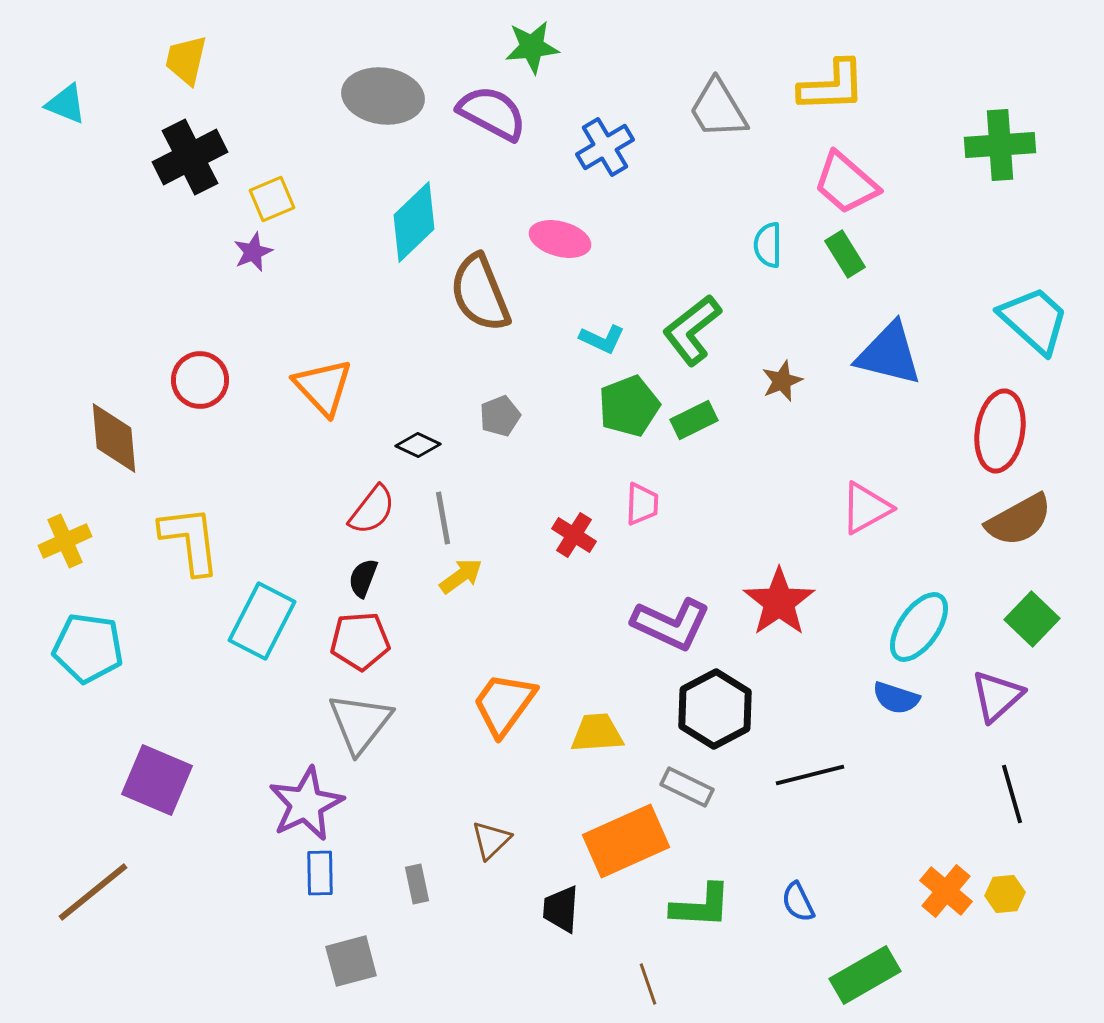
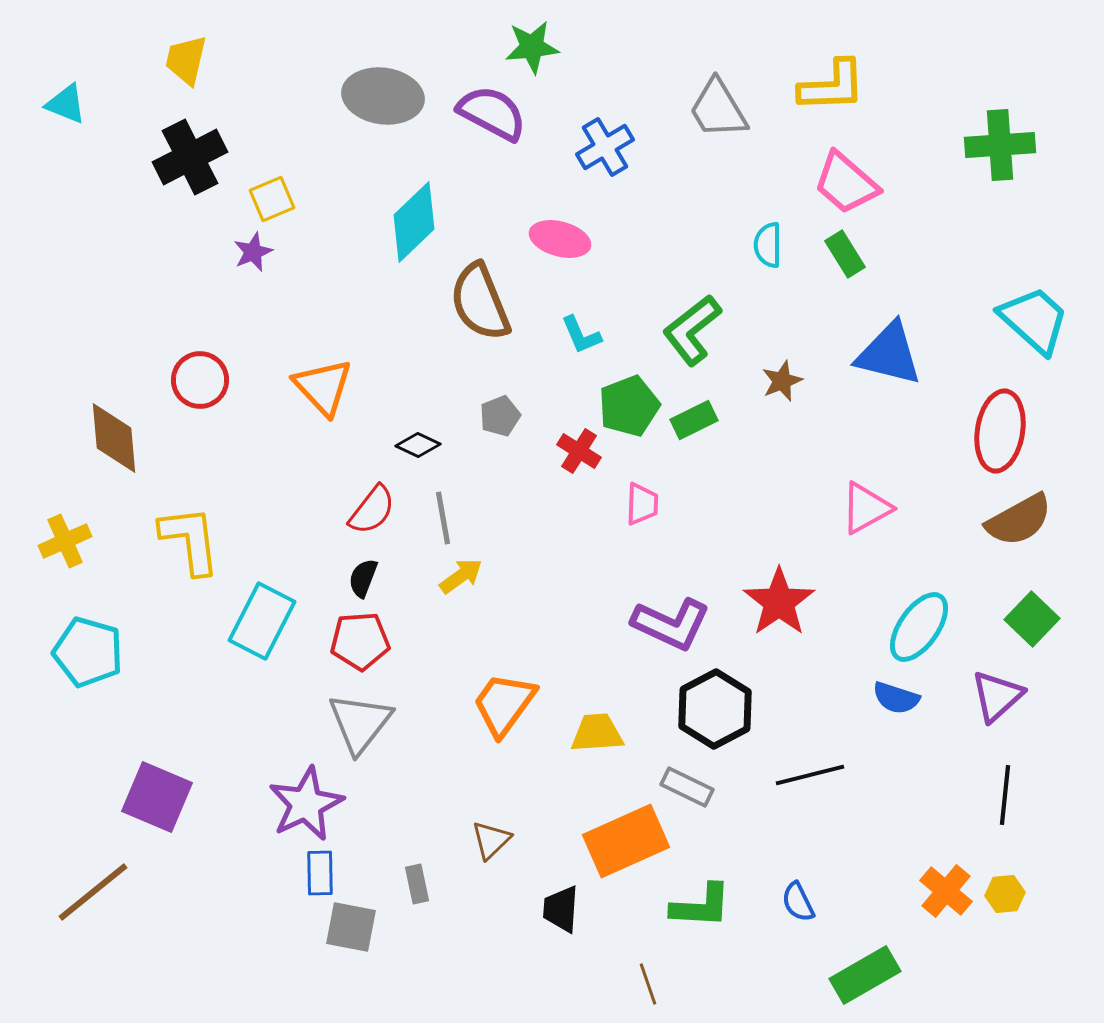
brown semicircle at (480, 293): moved 9 px down
cyan L-shape at (602, 339): moved 21 px left, 4 px up; rotated 42 degrees clockwise
red cross at (574, 535): moved 5 px right, 84 px up
cyan pentagon at (88, 648): moved 4 px down; rotated 8 degrees clockwise
purple square at (157, 780): moved 17 px down
black line at (1012, 794): moved 7 px left, 1 px down; rotated 22 degrees clockwise
gray square at (351, 961): moved 34 px up; rotated 26 degrees clockwise
